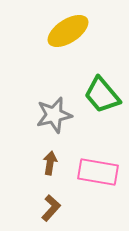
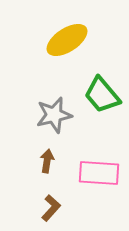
yellow ellipse: moved 1 px left, 9 px down
brown arrow: moved 3 px left, 2 px up
pink rectangle: moved 1 px right, 1 px down; rotated 6 degrees counterclockwise
